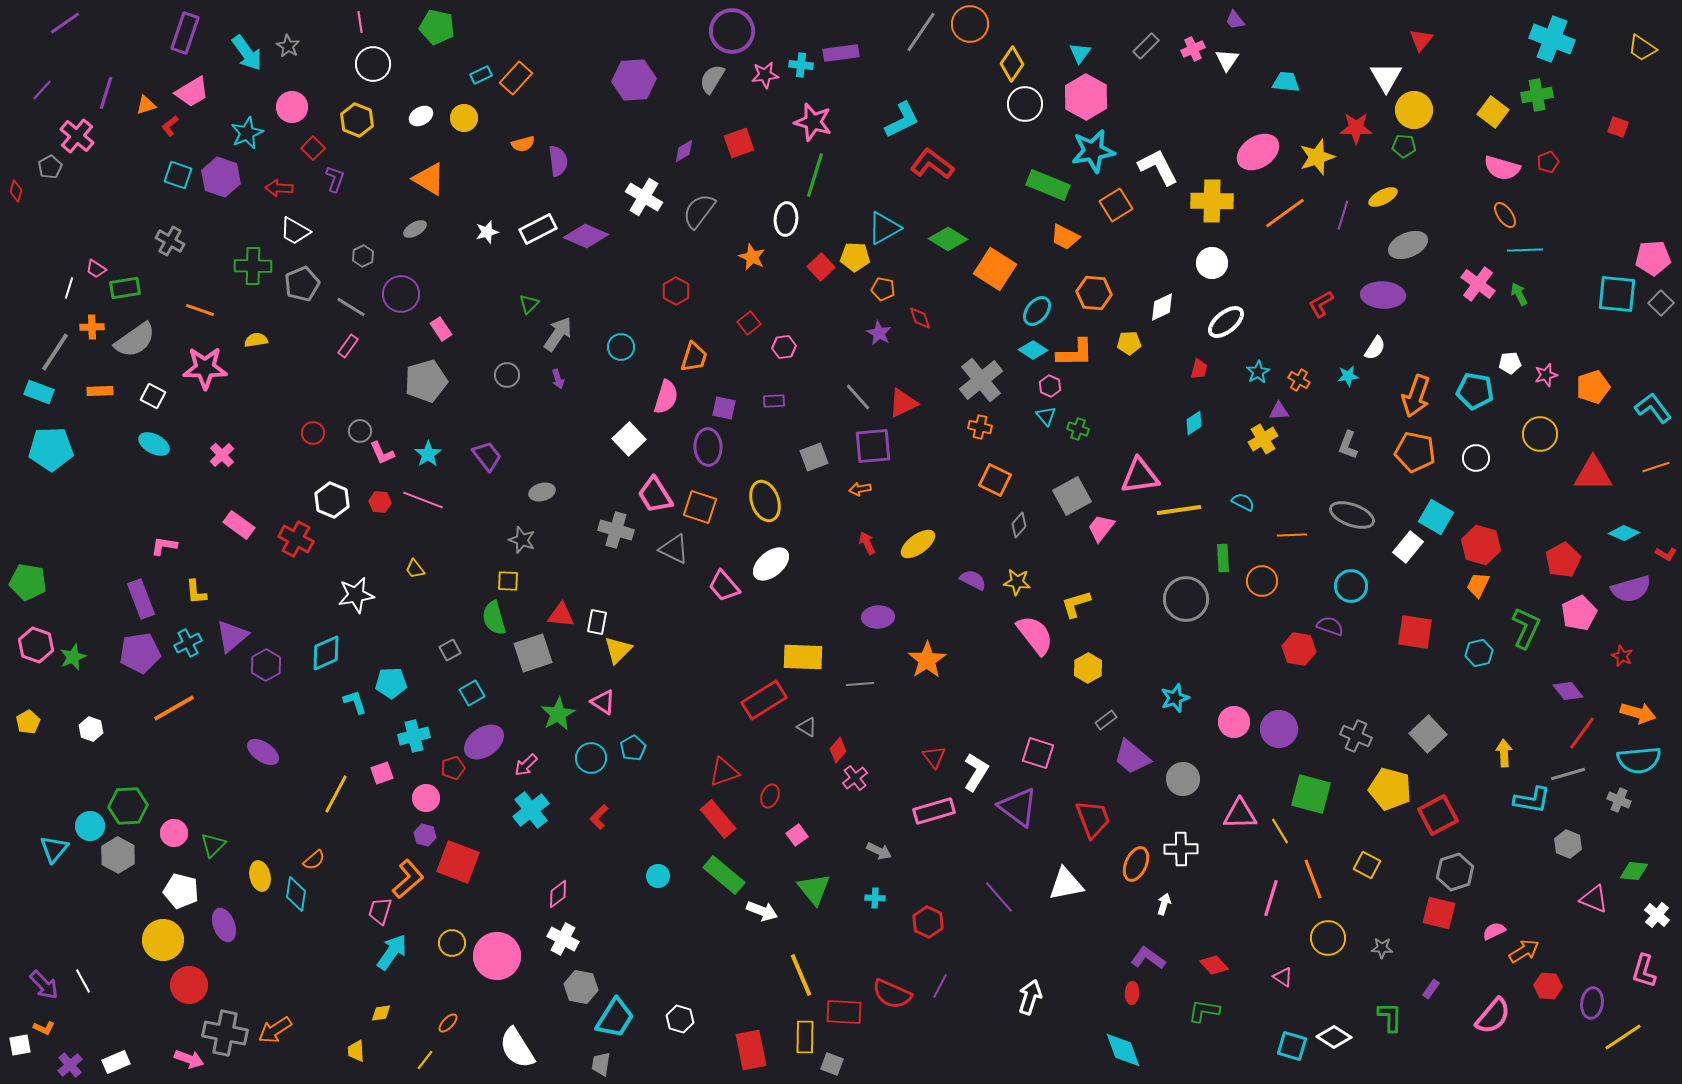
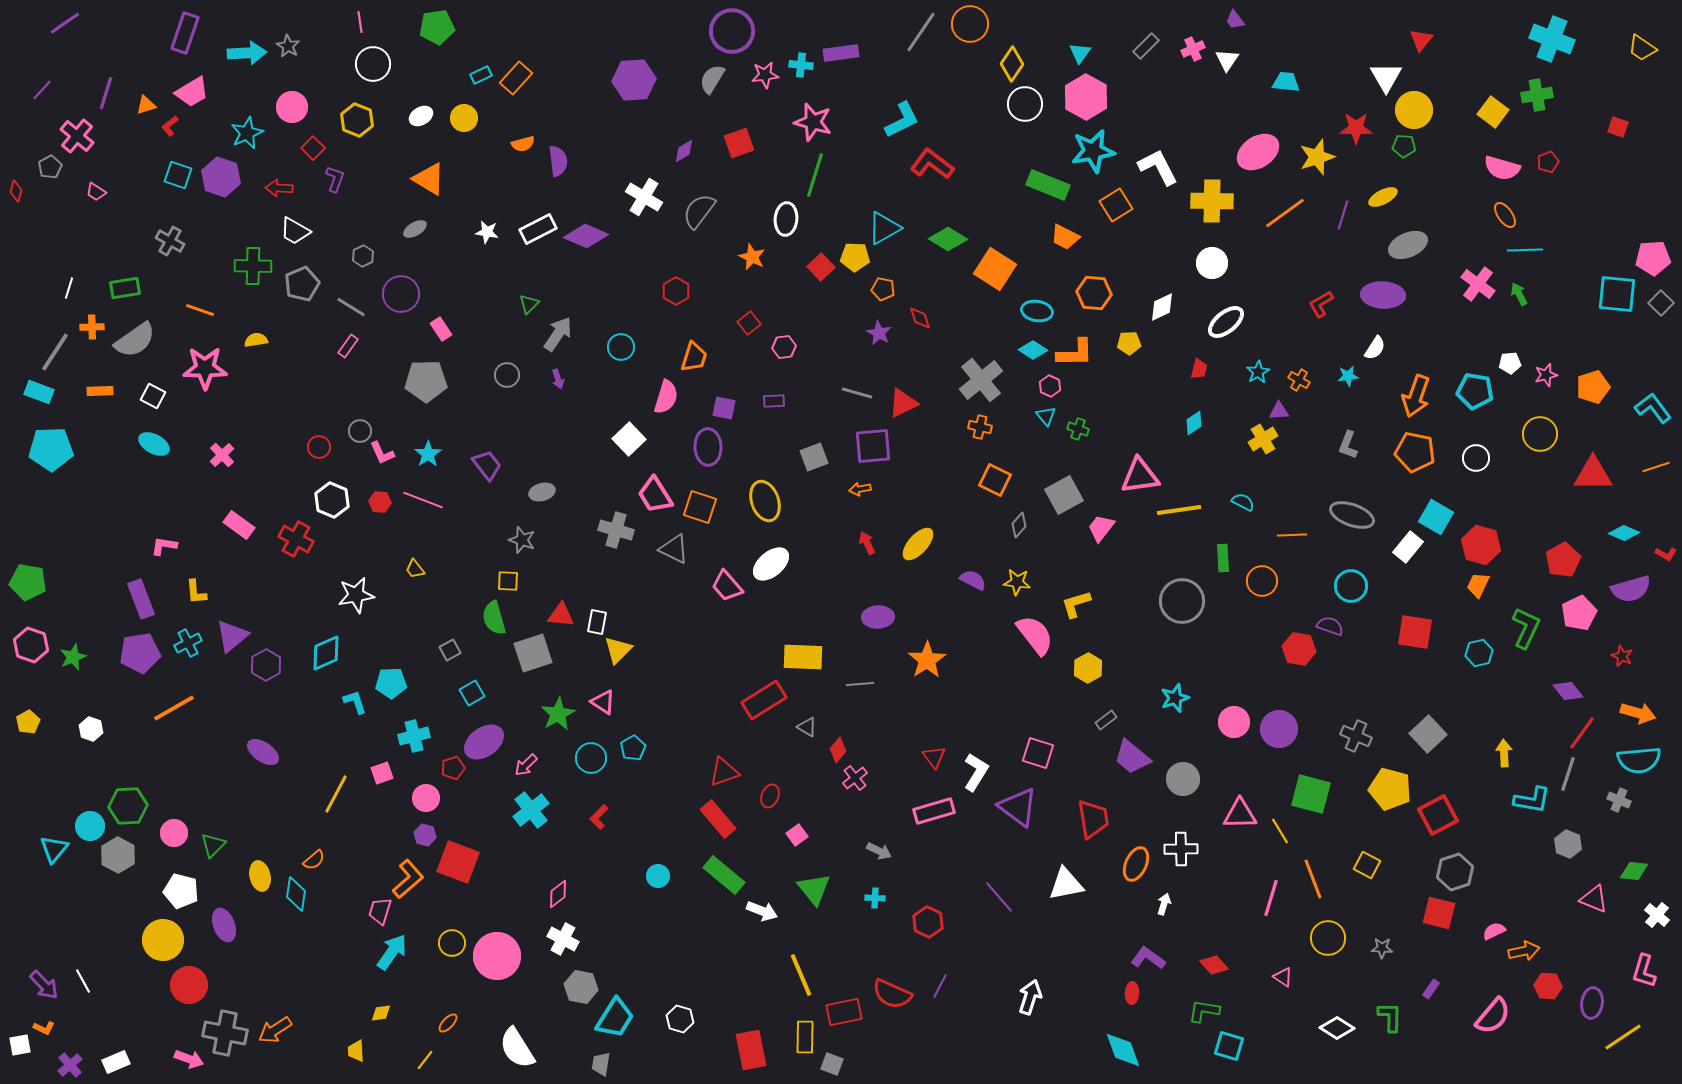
green pentagon at (437, 27): rotated 20 degrees counterclockwise
cyan arrow at (247, 53): rotated 57 degrees counterclockwise
white star at (487, 232): rotated 25 degrees clockwise
pink trapezoid at (96, 269): moved 77 px up
cyan ellipse at (1037, 311): rotated 60 degrees clockwise
gray pentagon at (426, 381): rotated 15 degrees clockwise
gray line at (858, 397): moved 1 px left, 4 px up; rotated 32 degrees counterclockwise
red circle at (313, 433): moved 6 px right, 14 px down
purple trapezoid at (487, 456): moved 9 px down
gray square at (1072, 496): moved 8 px left, 1 px up
yellow ellipse at (918, 544): rotated 12 degrees counterclockwise
pink trapezoid at (724, 586): moved 3 px right
gray circle at (1186, 599): moved 4 px left, 2 px down
pink hexagon at (36, 645): moved 5 px left
gray line at (1568, 774): rotated 56 degrees counterclockwise
red trapezoid at (1093, 819): rotated 12 degrees clockwise
orange arrow at (1524, 951): rotated 20 degrees clockwise
red rectangle at (844, 1012): rotated 15 degrees counterclockwise
white diamond at (1334, 1037): moved 3 px right, 9 px up
cyan square at (1292, 1046): moved 63 px left
